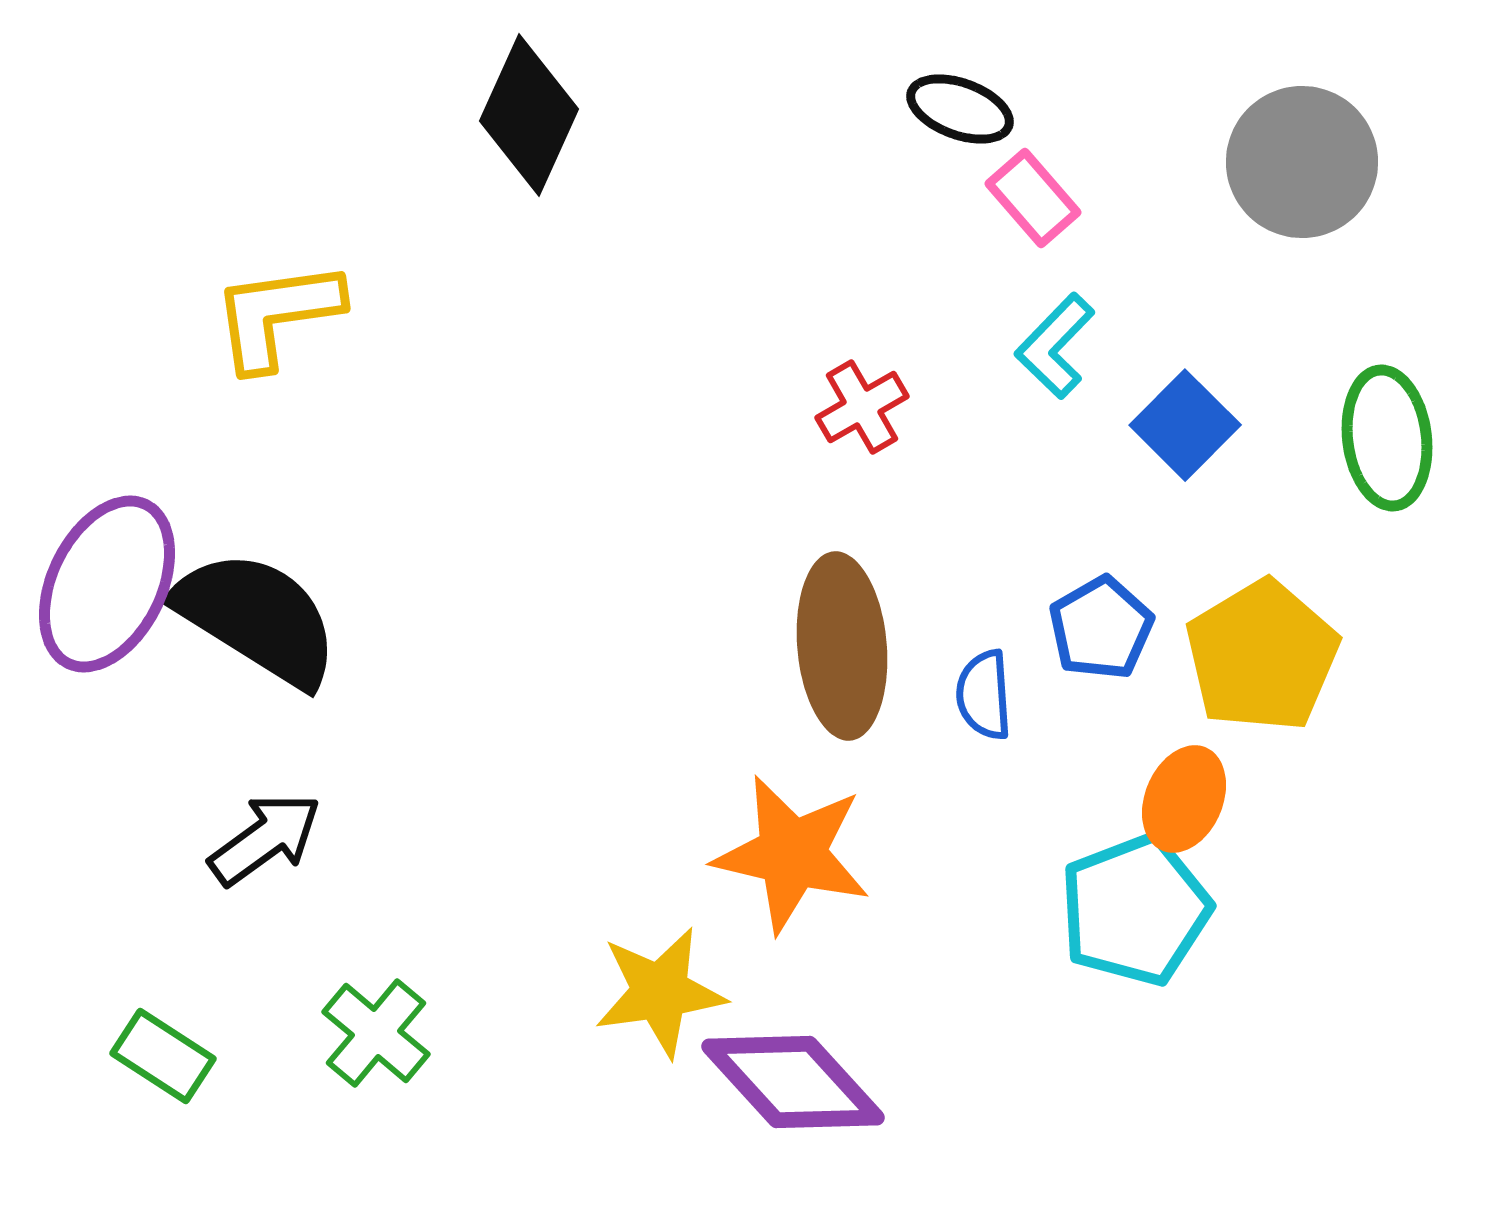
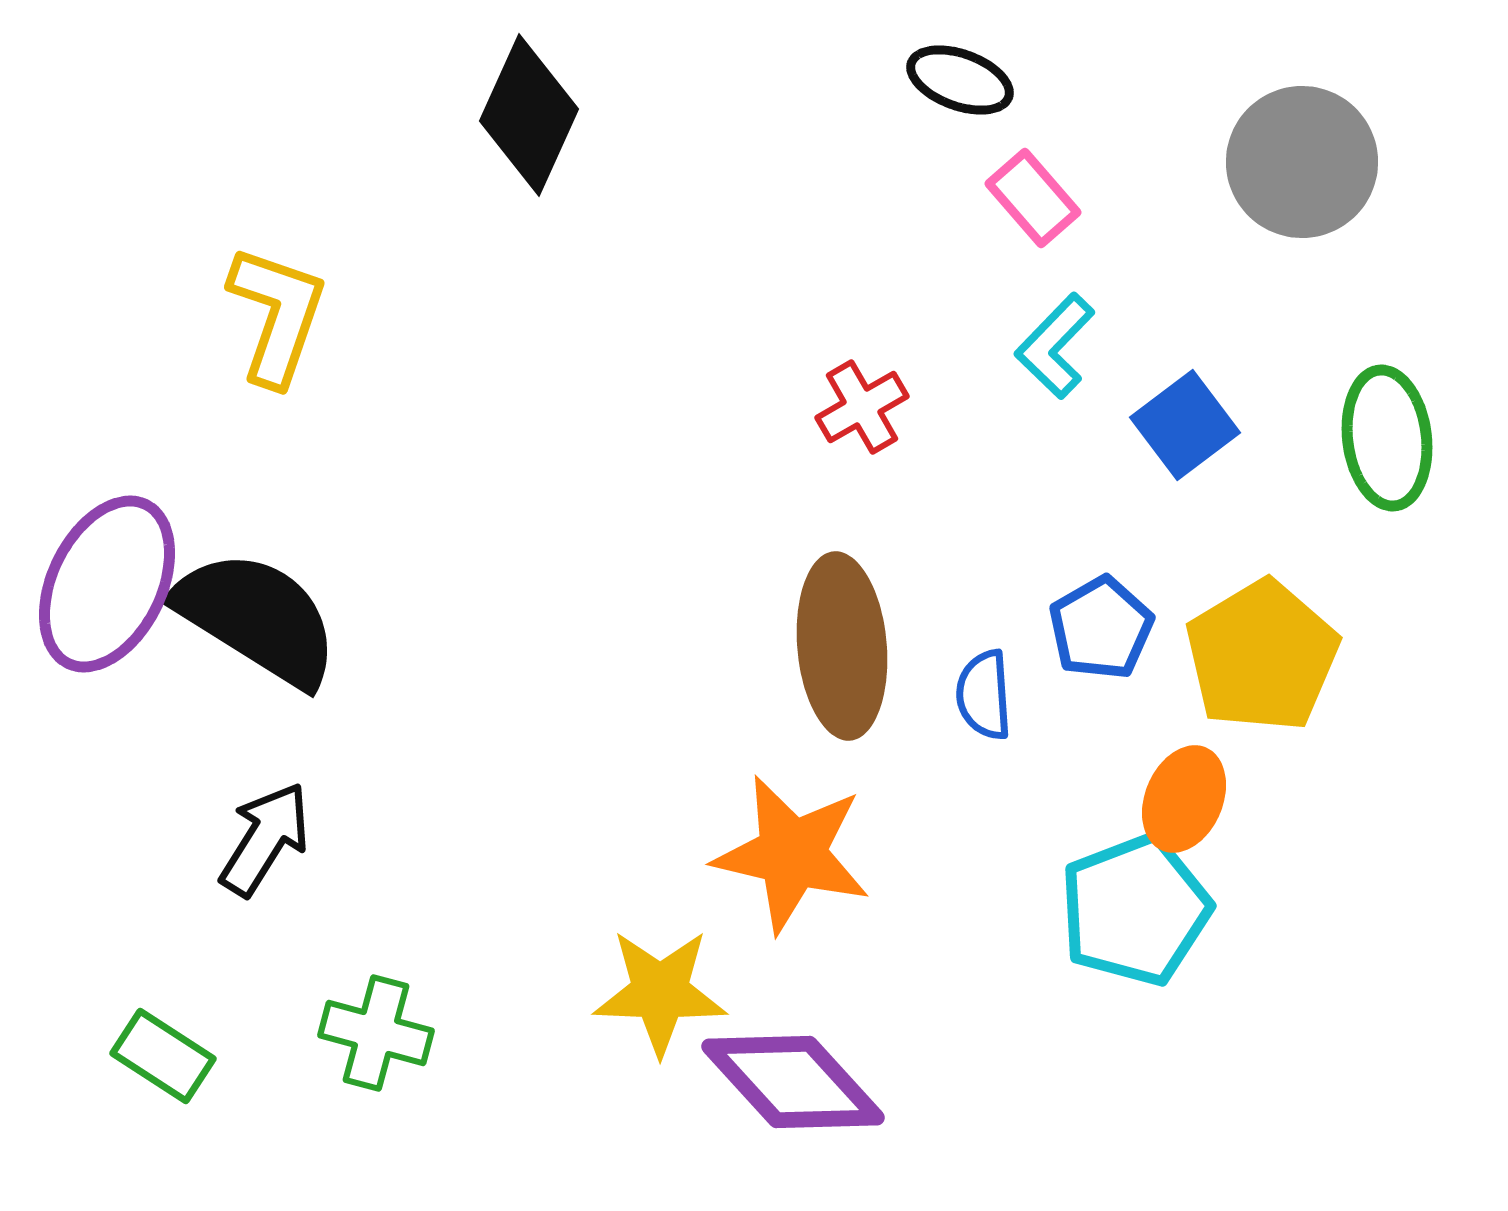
black ellipse: moved 29 px up
yellow L-shape: rotated 117 degrees clockwise
blue square: rotated 8 degrees clockwise
black arrow: rotated 22 degrees counterclockwise
yellow star: rotated 10 degrees clockwise
green cross: rotated 25 degrees counterclockwise
